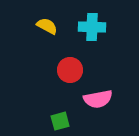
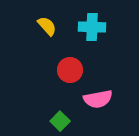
yellow semicircle: rotated 20 degrees clockwise
green square: rotated 30 degrees counterclockwise
